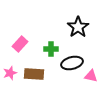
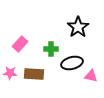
pink star: rotated 24 degrees clockwise
